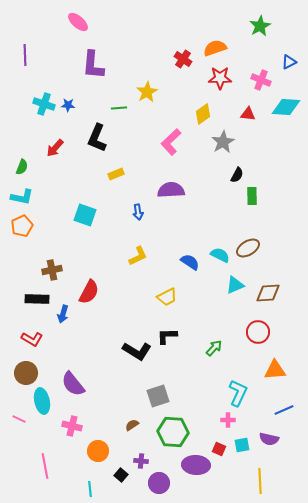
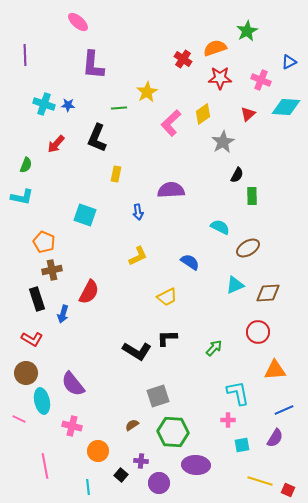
green star at (260, 26): moved 13 px left, 5 px down
red triangle at (248, 114): rotated 49 degrees counterclockwise
pink L-shape at (171, 142): moved 19 px up
red arrow at (55, 148): moved 1 px right, 4 px up
green semicircle at (22, 167): moved 4 px right, 2 px up
yellow rectangle at (116, 174): rotated 56 degrees counterclockwise
orange pentagon at (22, 226): moved 22 px right, 16 px down; rotated 25 degrees counterclockwise
cyan semicircle at (220, 255): moved 28 px up
black rectangle at (37, 299): rotated 70 degrees clockwise
black L-shape at (167, 336): moved 2 px down
cyan L-shape at (238, 393): rotated 36 degrees counterclockwise
purple semicircle at (269, 439): moved 6 px right, 1 px up; rotated 72 degrees counterclockwise
red square at (219, 449): moved 69 px right, 41 px down
yellow line at (260, 481): rotated 70 degrees counterclockwise
cyan line at (90, 489): moved 2 px left, 2 px up
